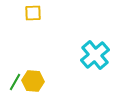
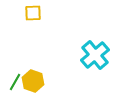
yellow hexagon: rotated 15 degrees clockwise
